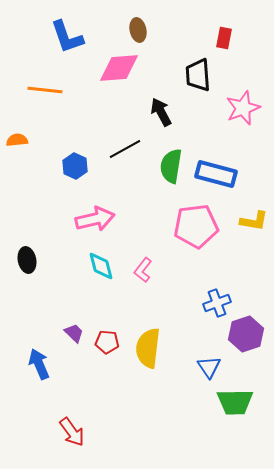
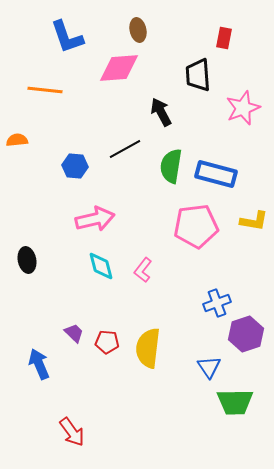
blue hexagon: rotated 20 degrees counterclockwise
